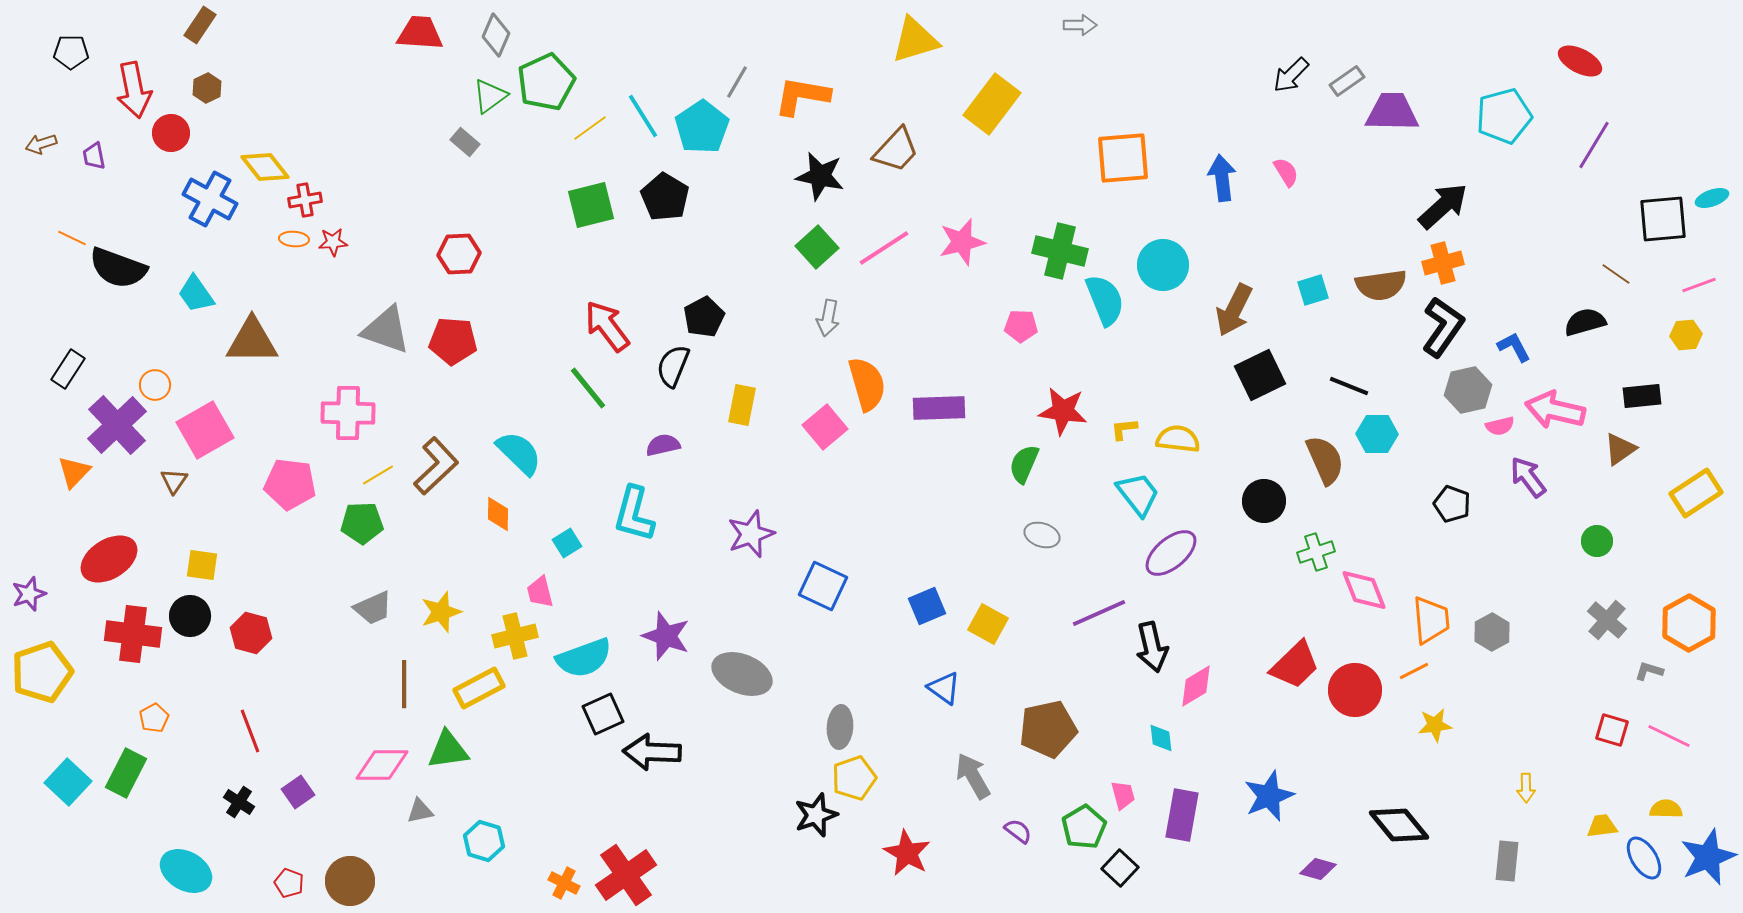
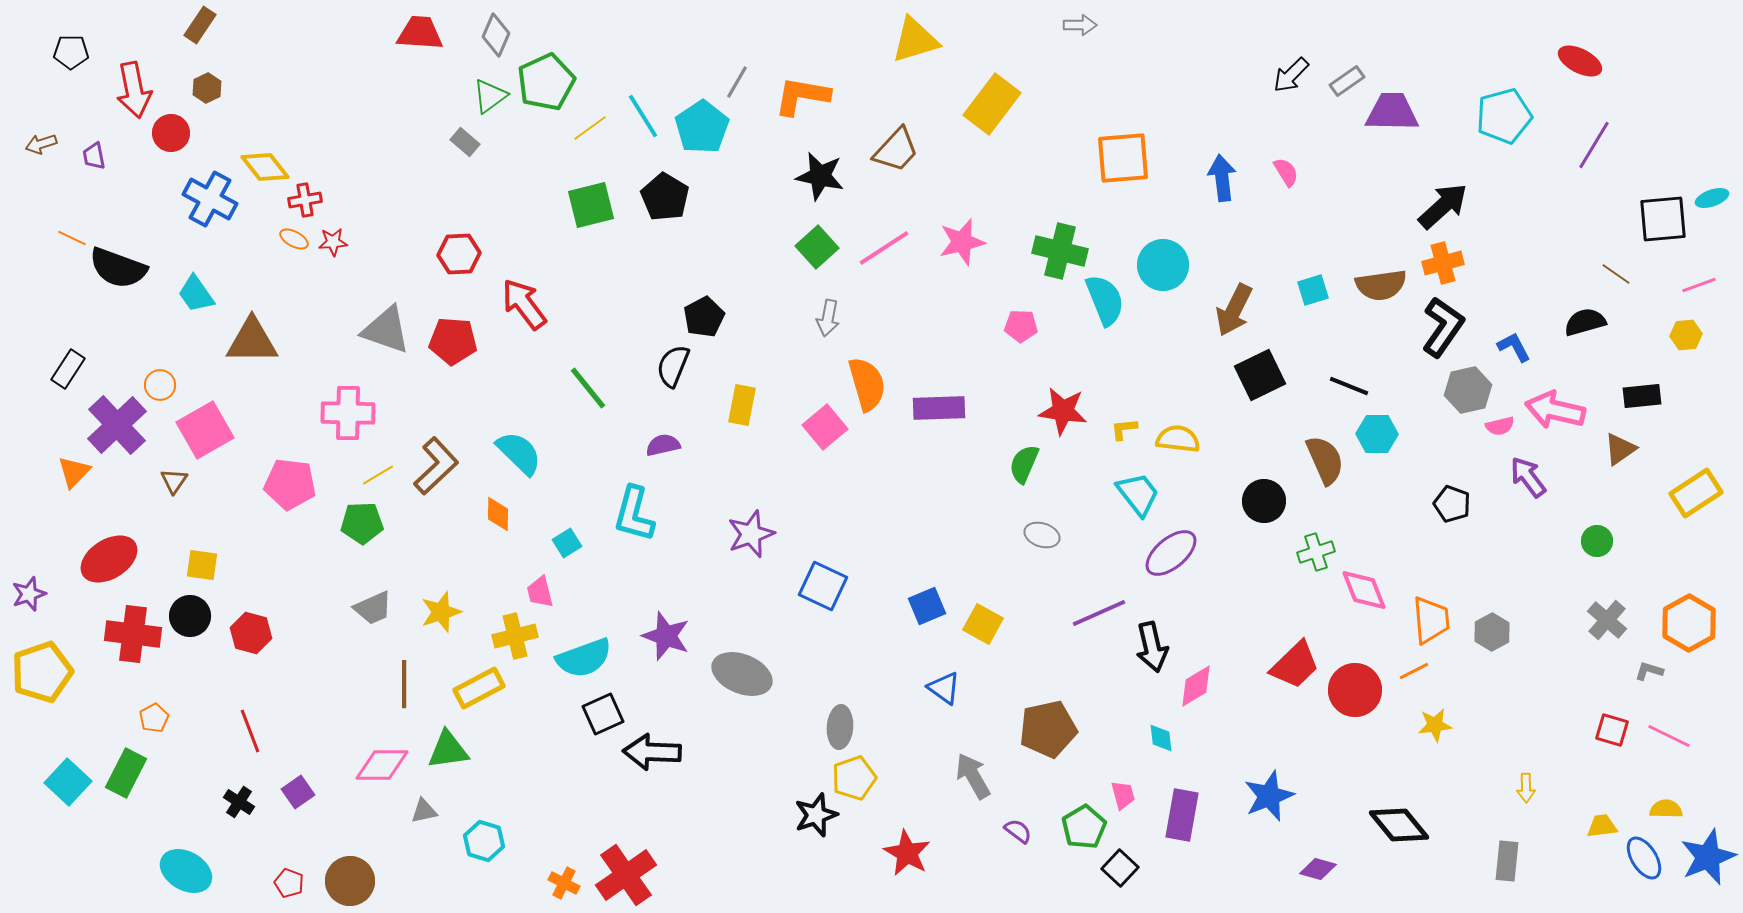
orange ellipse at (294, 239): rotated 24 degrees clockwise
red arrow at (607, 326): moved 83 px left, 22 px up
orange circle at (155, 385): moved 5 px right
yellow square at (988, 624): moved 5 px left
gray triangle at (420, 811): moved 4 px right
